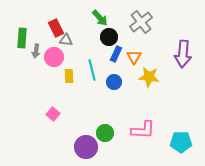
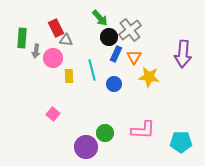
gray cross: moved 11 px left, 8 px down
pink circle: moved 1 px left, 1 px down
blue circle: moved 2 px down
